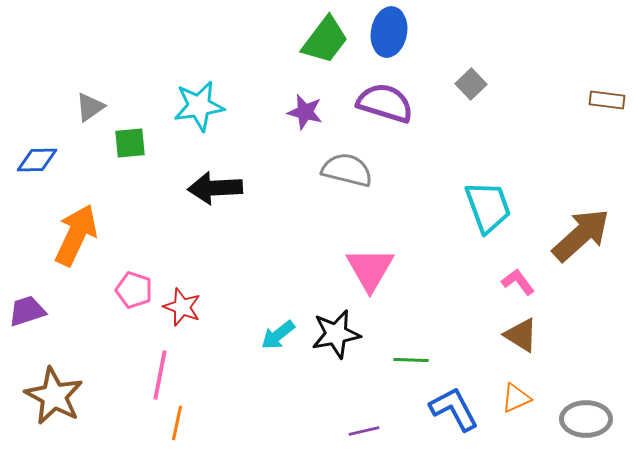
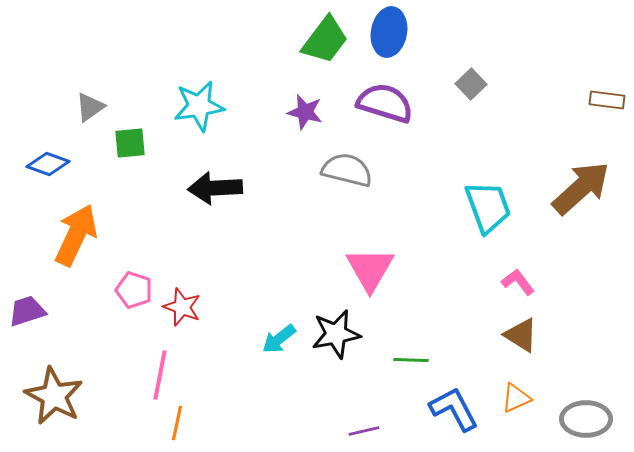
blue diamond: moved 11 px right, 4 px down; rotated 21 degrees clockwise
brown arrow: moved 47 px up
cyan arrow: moved 1 px right, 4 px down
